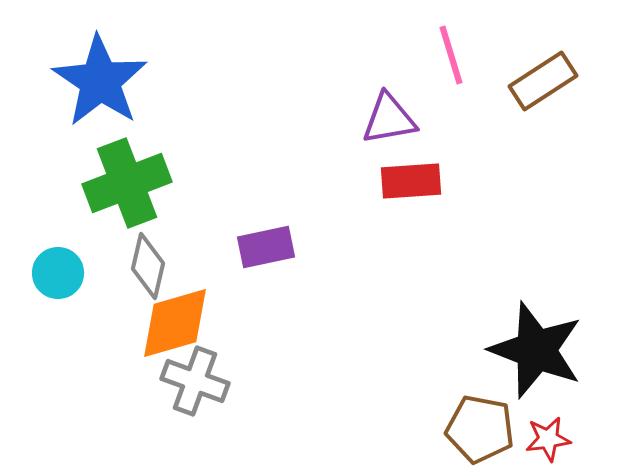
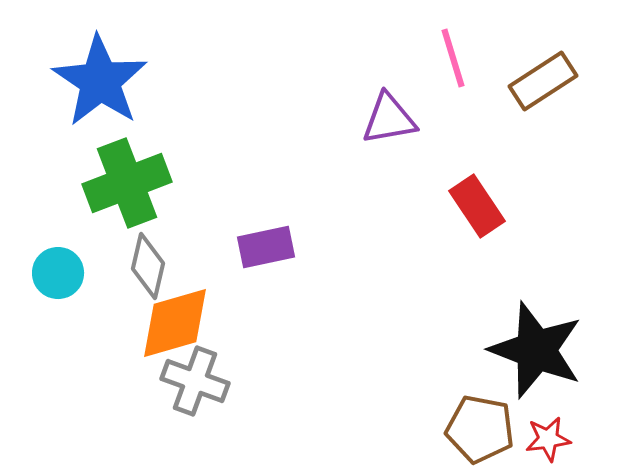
pink line: moved 2 px right, 3 px down
red rectangle: moved 66 px right, 25 px down; rotated 60 degrees clockwise
